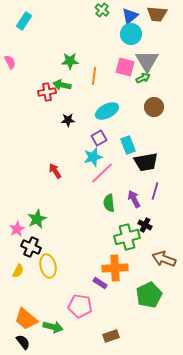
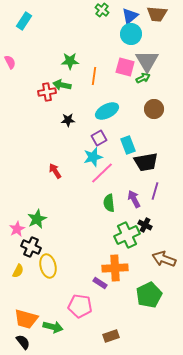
brown circle at (154, 107): moved 2 px down
green cross at (127, 237): moved 2 px up; rotated 10 degrees counterclockwise
orange trapezoid at (26, 319): rotated 25 degrees counterclockwise
